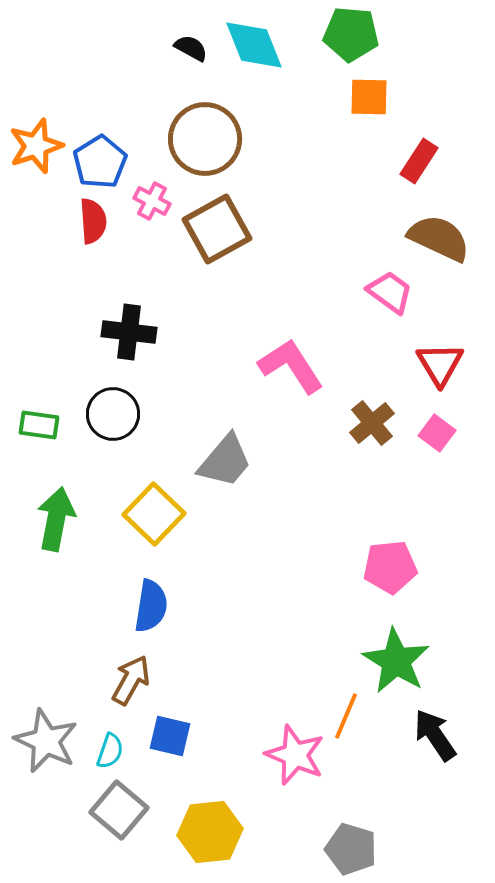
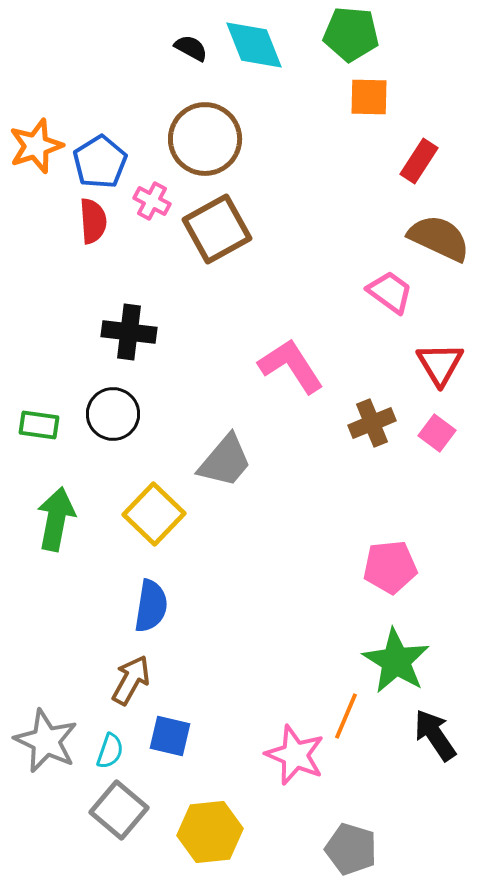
brown cross: rotated 18 degrees clockwise
